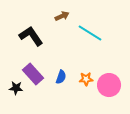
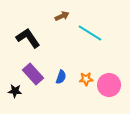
black L-shape: moved 3 px left, 2 px down
black star: moved 1 px left, 3 px down
